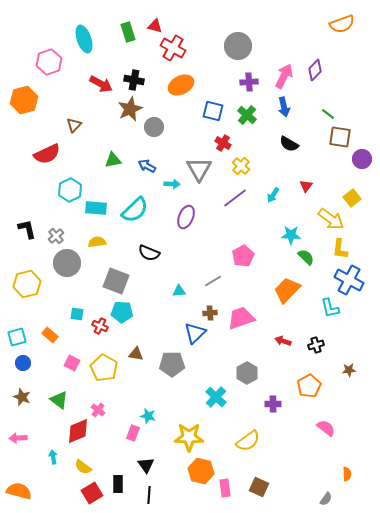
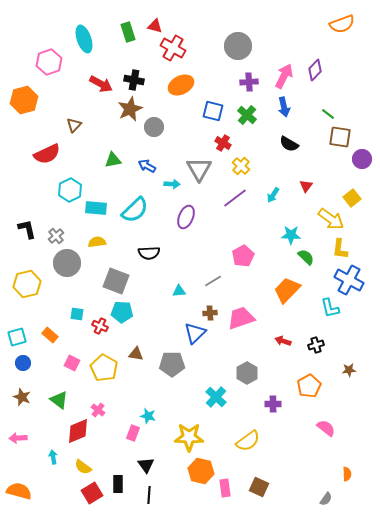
black semicircle at (149, 253): rotated 25 degrees counterclockwise
